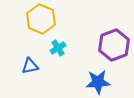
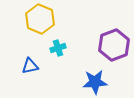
yellow hexagon: moved 1 px left
cyan cross: rotated 14 degrees clockwise
blue star: moved 3 px left
